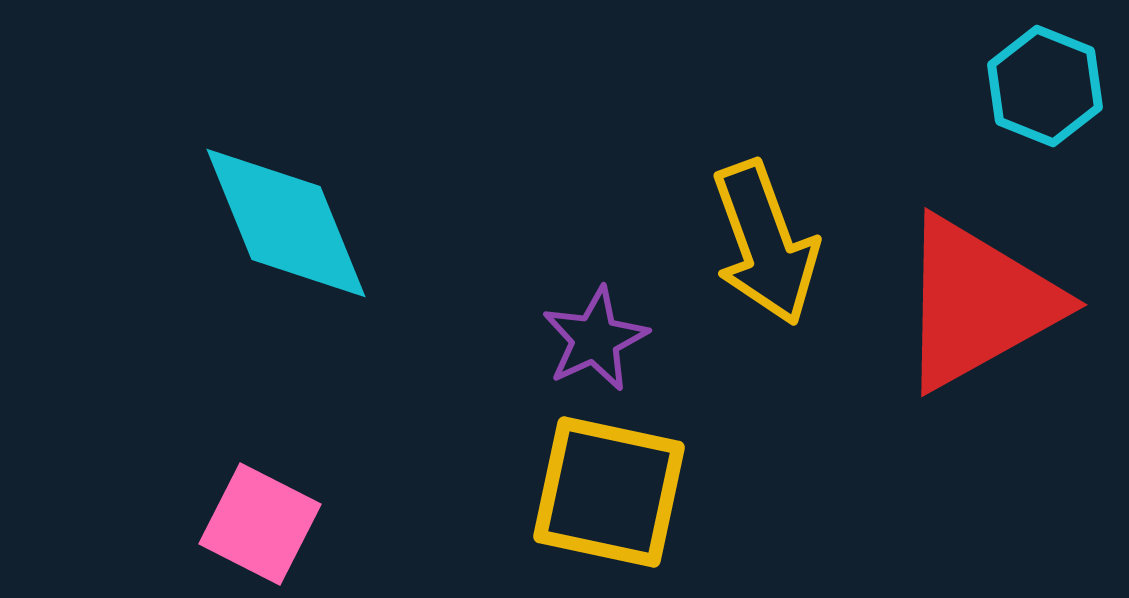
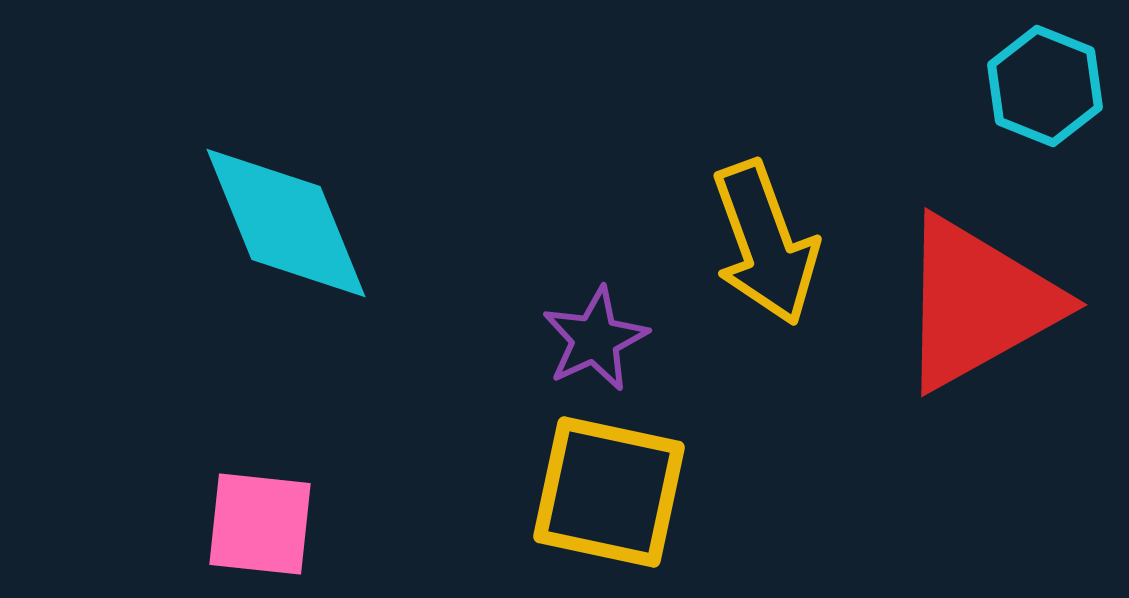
pink square: rotated 21 degrees counterclockwise
